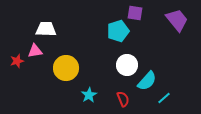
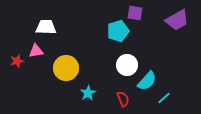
purple trapezoid: rotated 100 degrees clockwise
white trapezoid: moved 2 px up
pink triangle: moved 1 px right
cyan star: moved 1 px left, 2 px up
